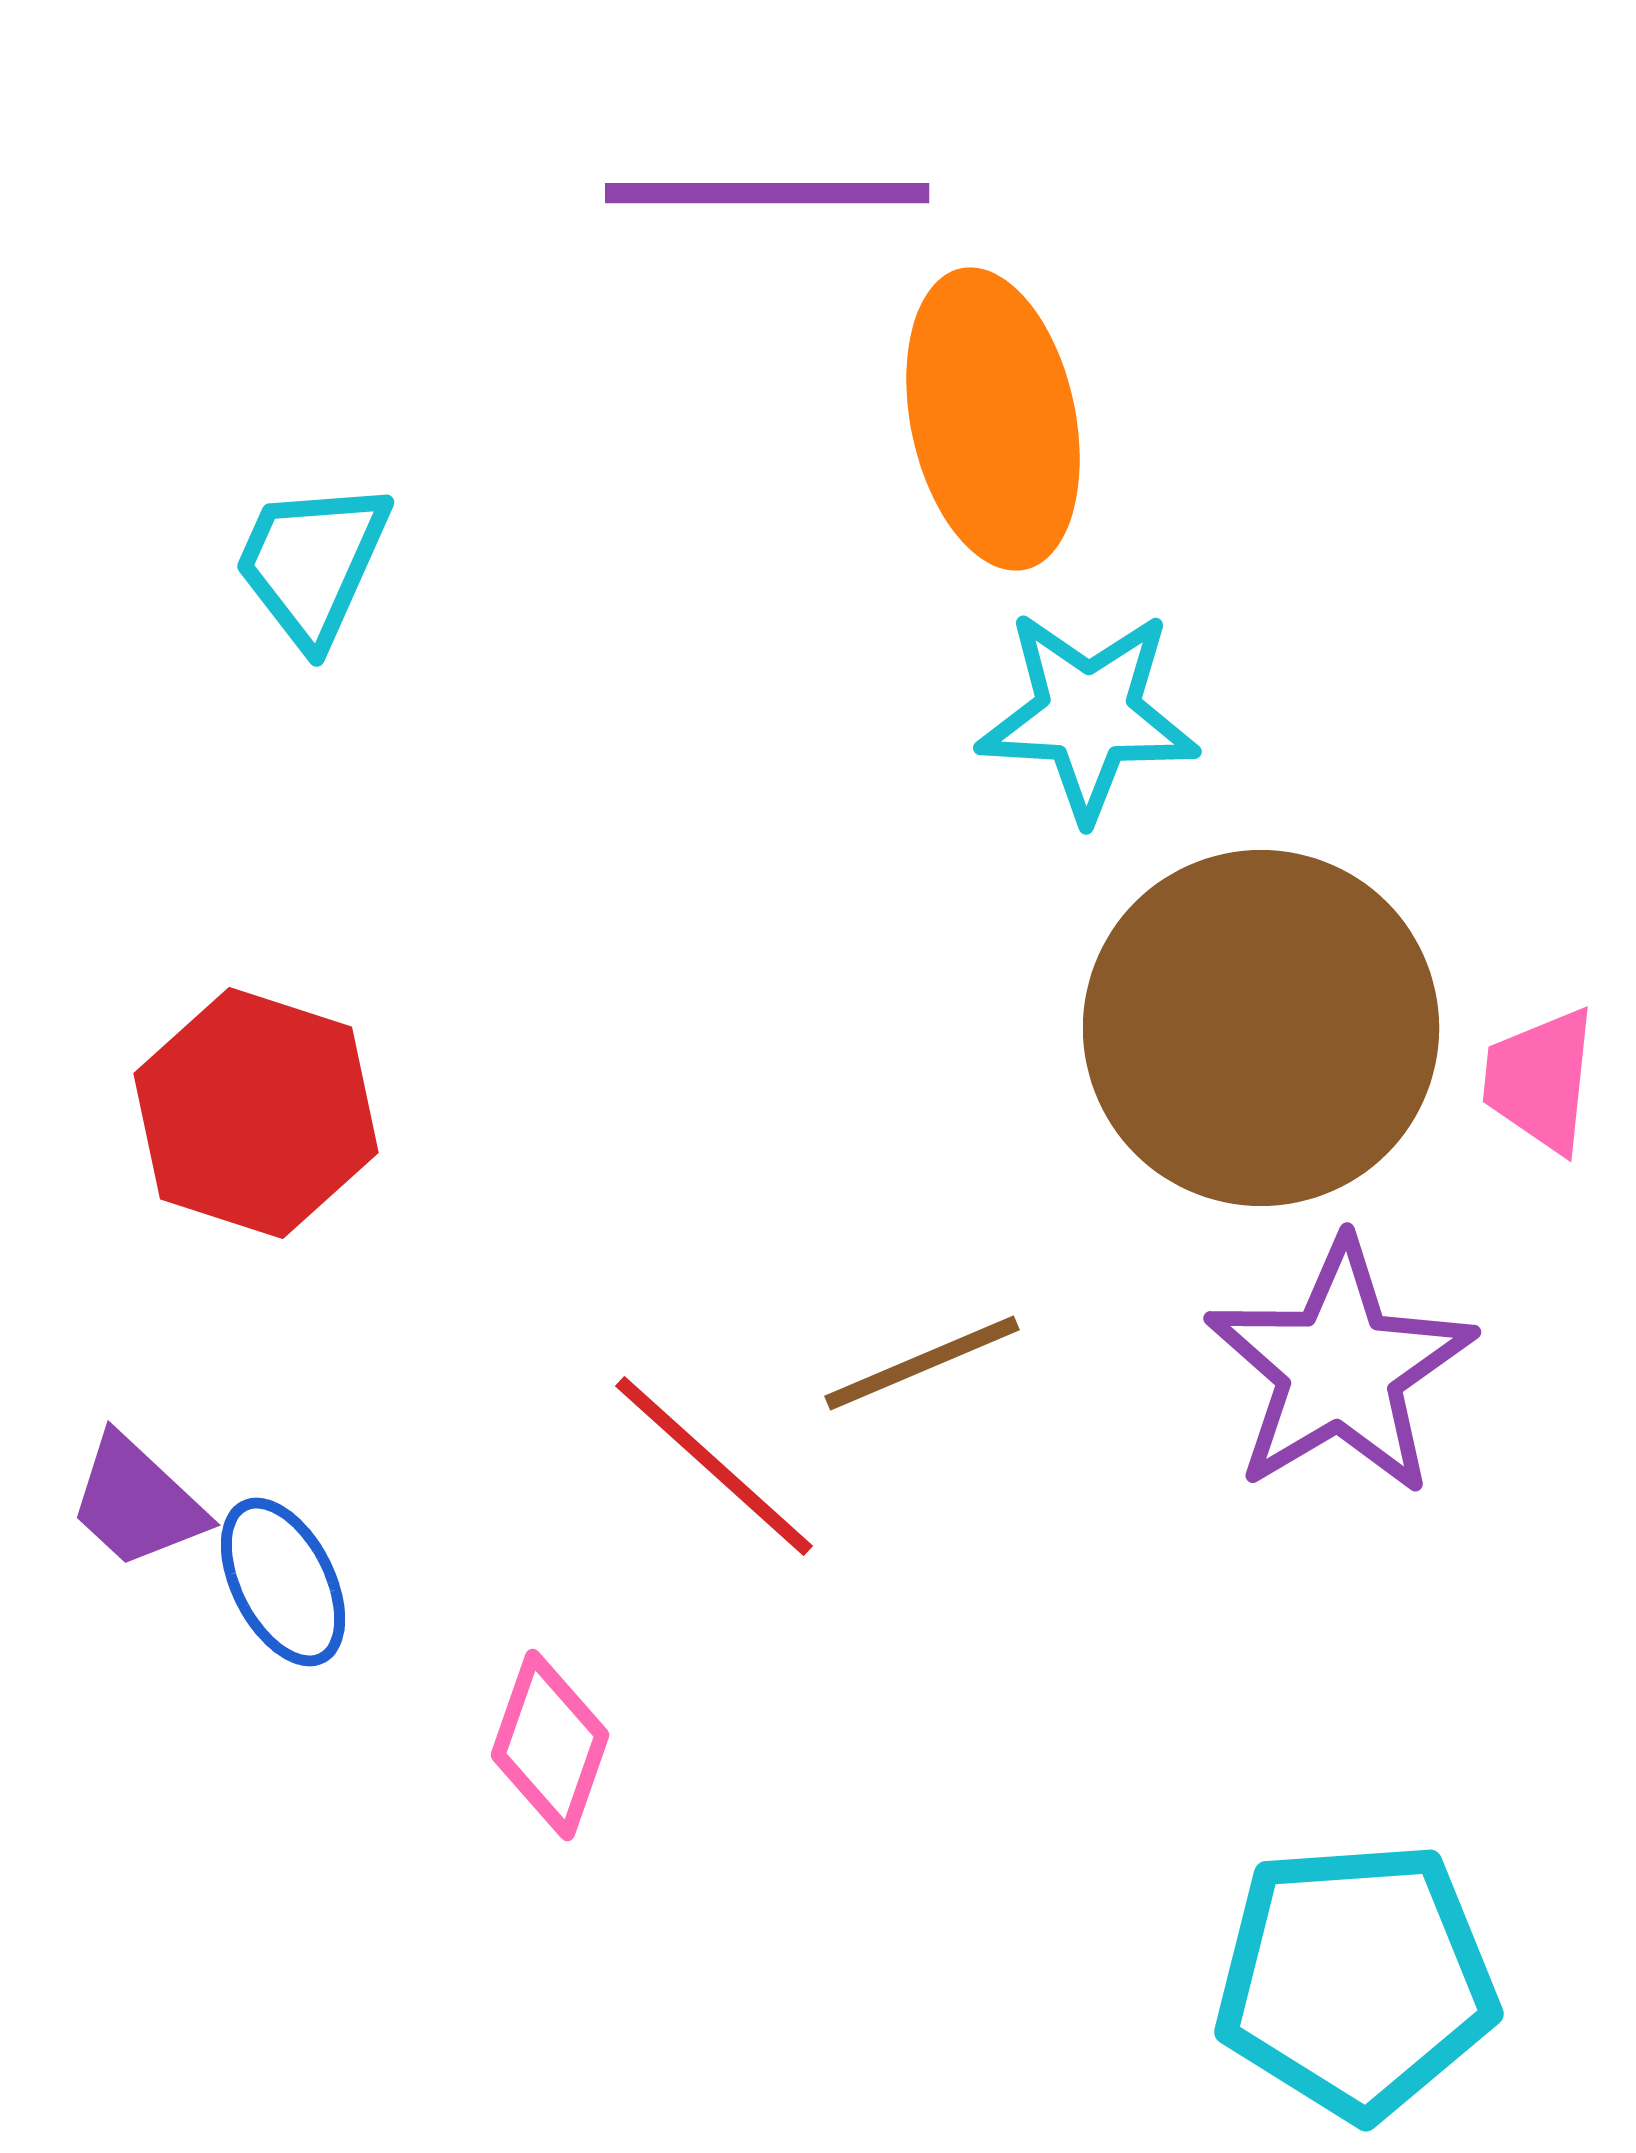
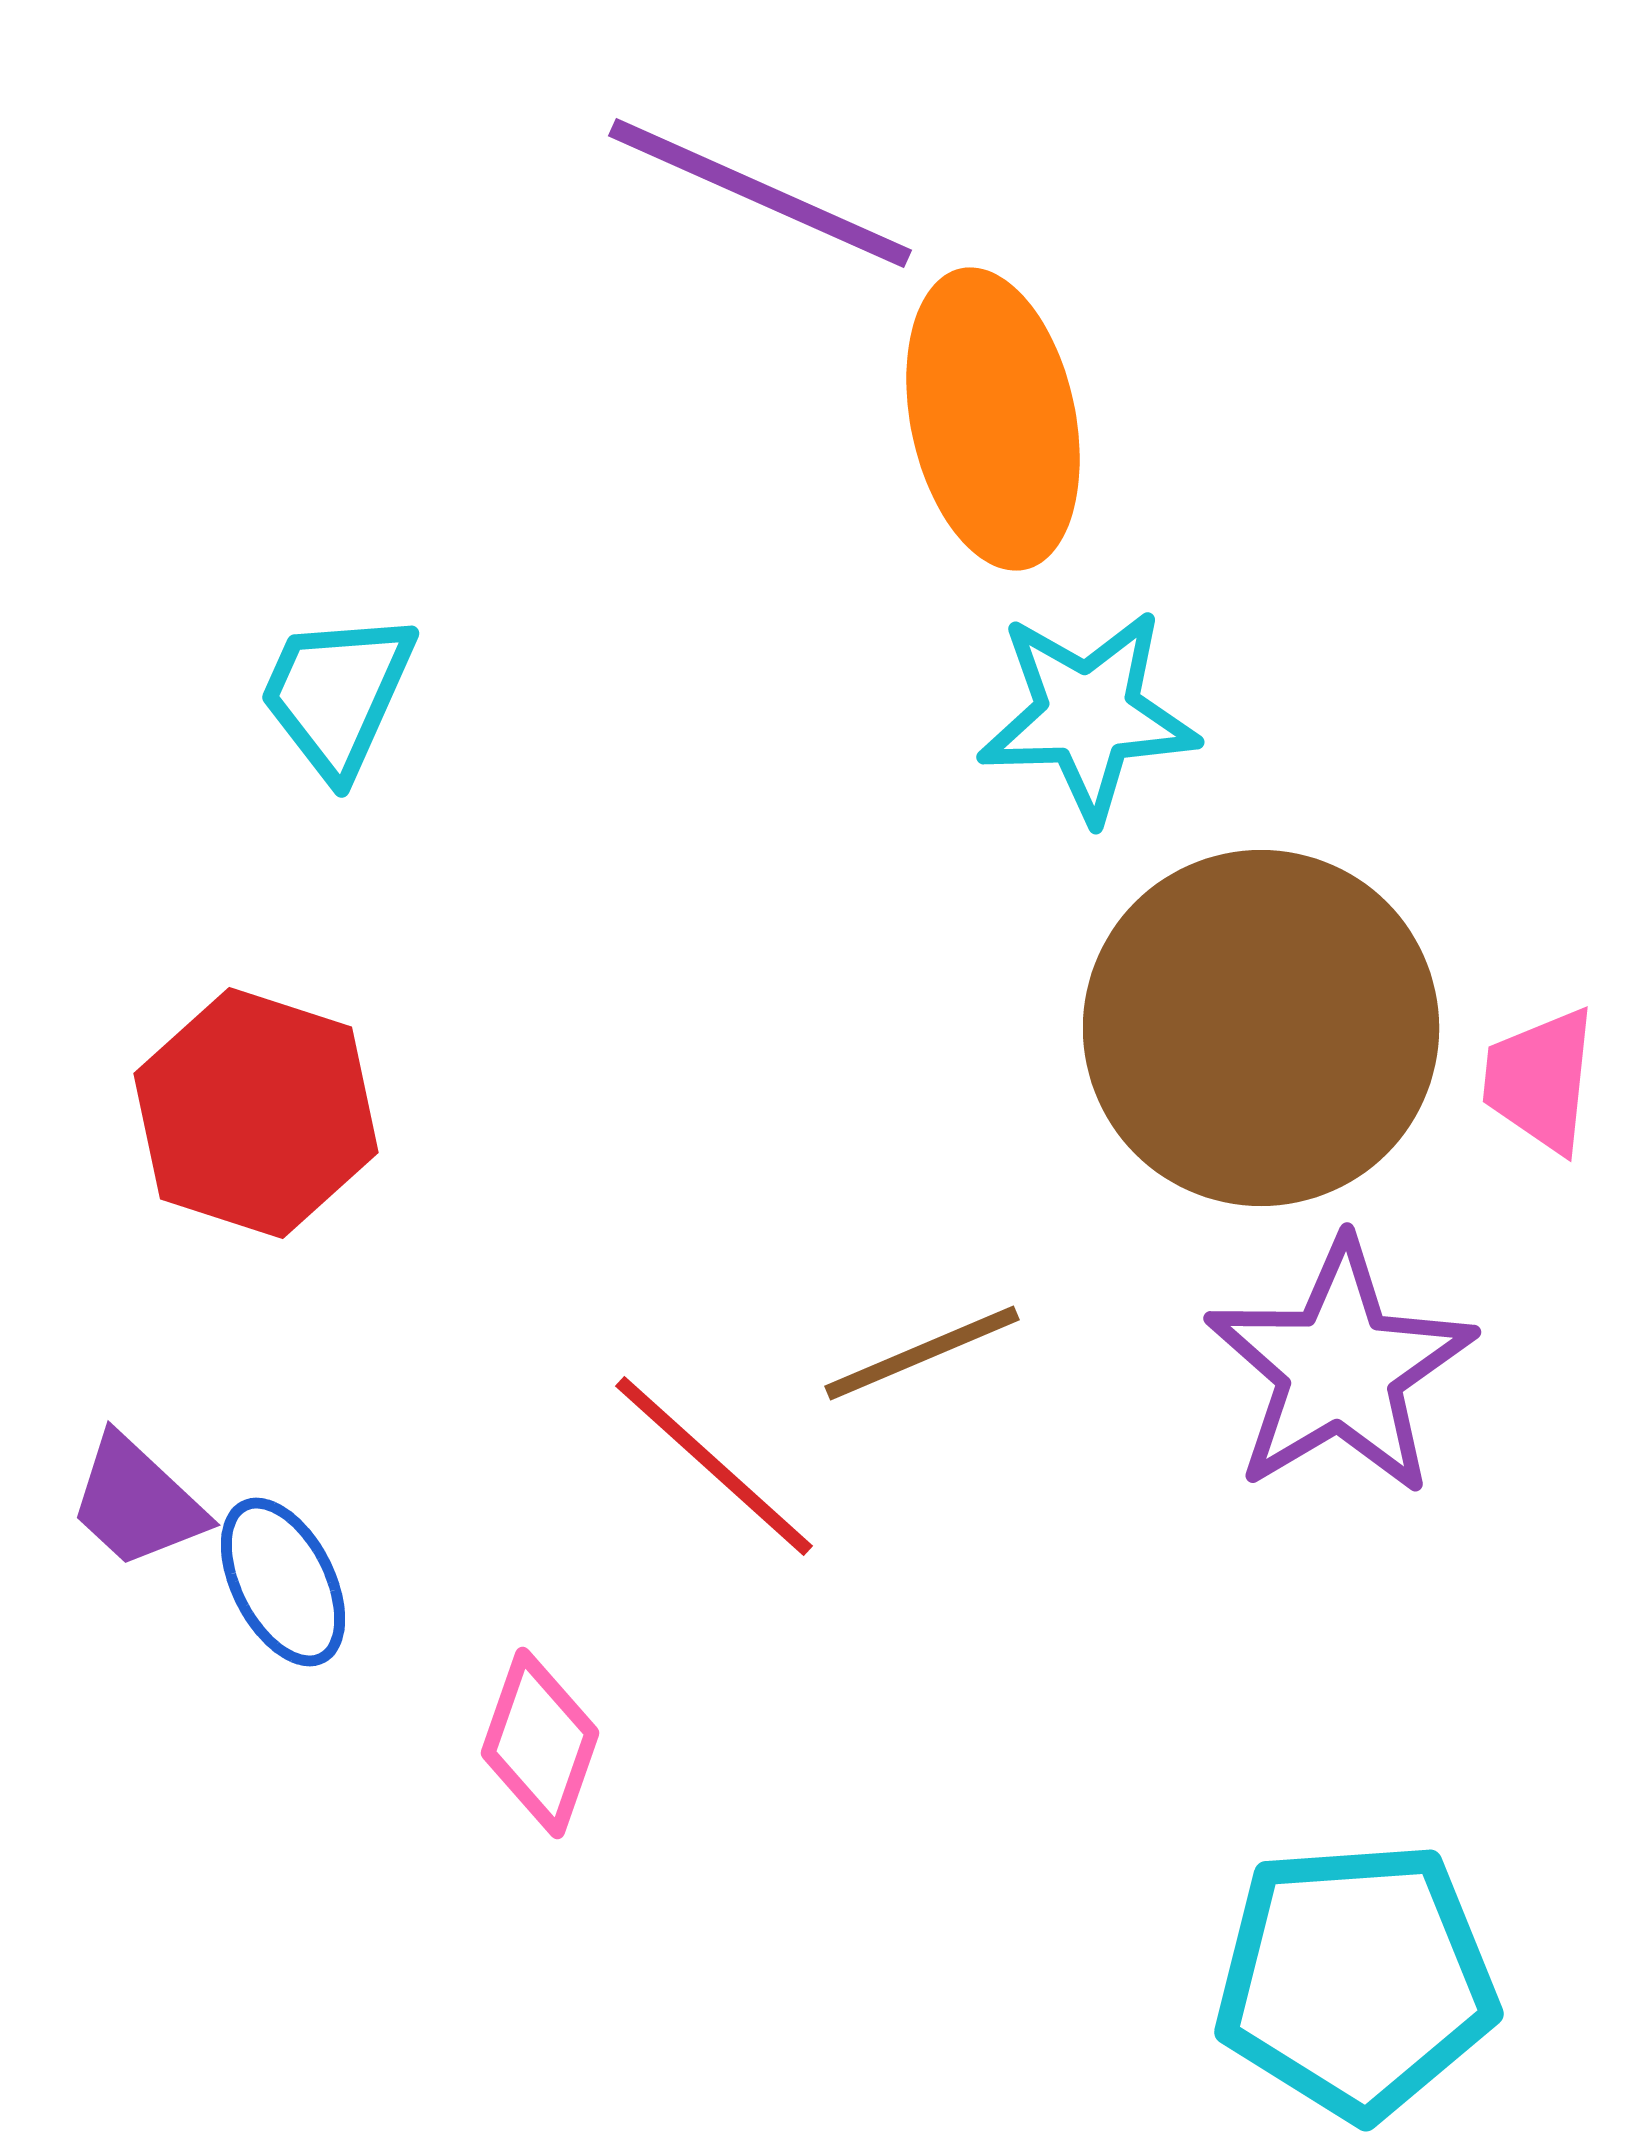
purple line: moved 7 px left; rotated 24 degrees clockwise
cyan trapezoid: moved 25 px right, 131 px down
cyan star: rotated 5 degrees counterclockwise
brown line: moved 10 px up
pink diamond: moved 10 px left, 2 px up
